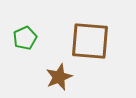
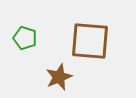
green pentagon: rotated 30 degrees counterclockwise
